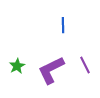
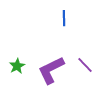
blue line: moved 1 px right, 7 px up
purple line: rotated 18 degrees counterclockwise
